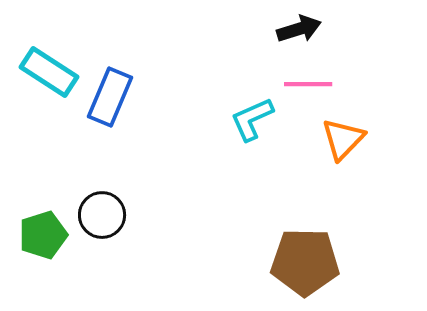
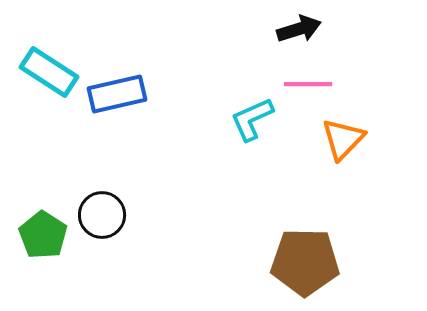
blue rectangle: moved 7 px right, 3 px up; rotated 54 degrees clockwise
green pentagon: rotated 21 degrees counterclockwise
